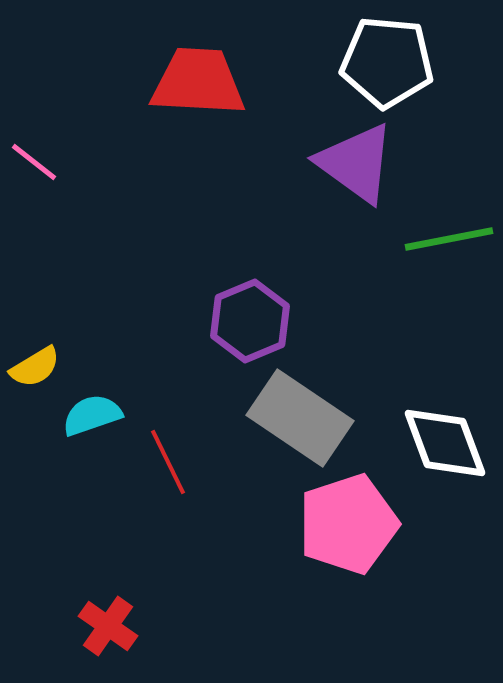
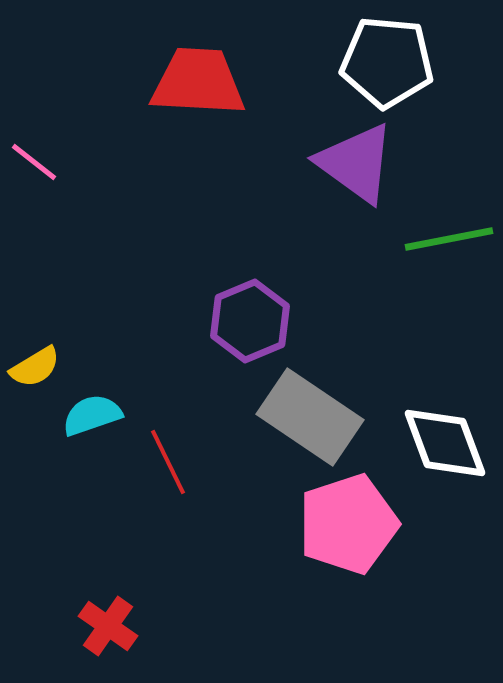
gray rectangle: moved 10 px right, 1 px up
